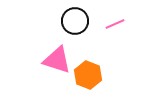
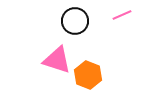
pink line: moved 7 px right, 9 px up
